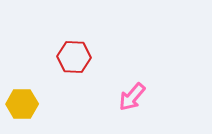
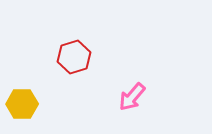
red hexagon: rotated 20 degrees counterclockwise
